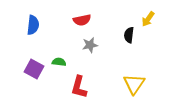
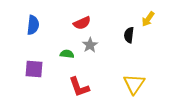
red semicircle: moved 3 px down; rotated 12 degrees counterclockwise
gray star: rotated 21 degrees counterclockwise
green semicircle: moved 8 px right, 8 px up
purple square: rotated 24 degrees counterclockwise
red L-shape: rotated 35 degrees counterclockwise
